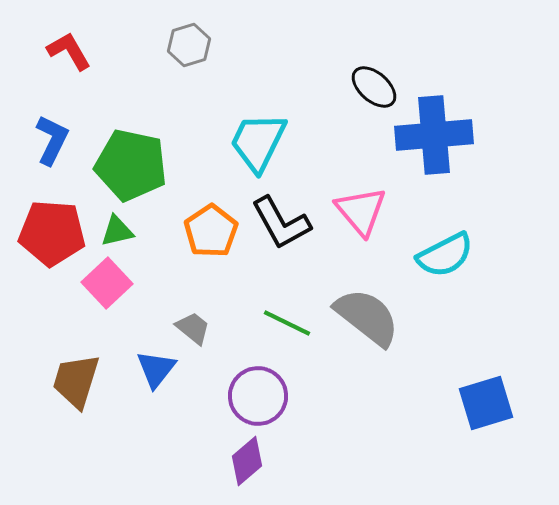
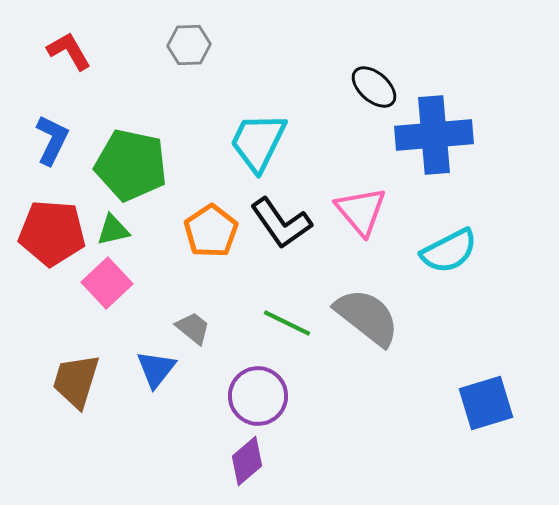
gray hexagon: rotated 15 degrees clockwise
black L-shape: rotated 6 degrees counterclockwise
green triangle: moved 4 px left, 1 px up
cyan semicircle: moved 4 px right, 4 px up
